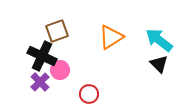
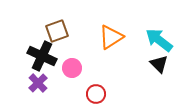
pink circle: moved 12 px right, 2 px up
purple cross: moved 2 px left, 1 px down
red circle: moved 7 px right
